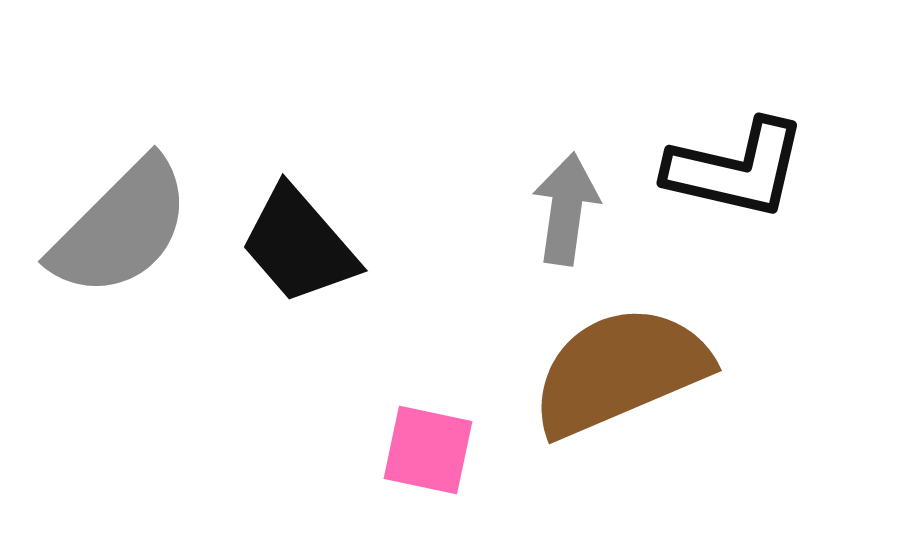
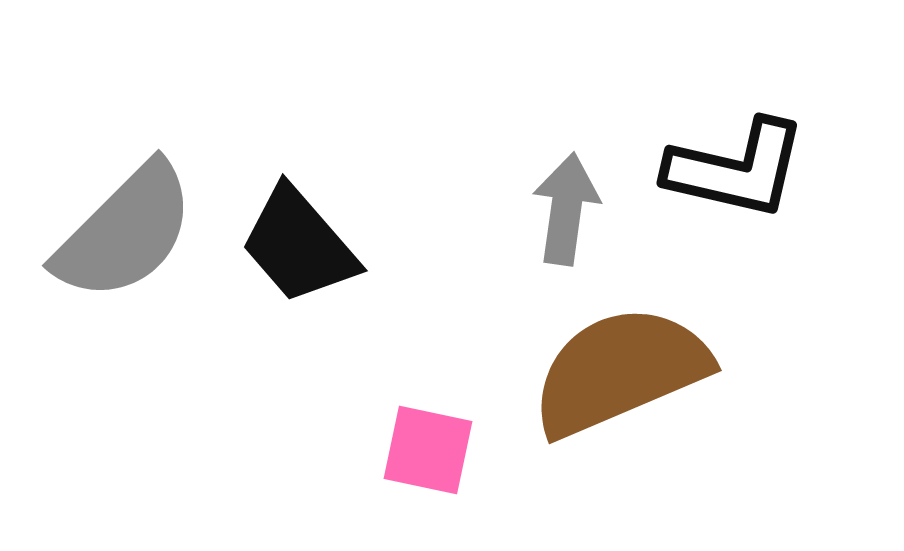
gray semicircle: moved 4 px right, 4 px down
